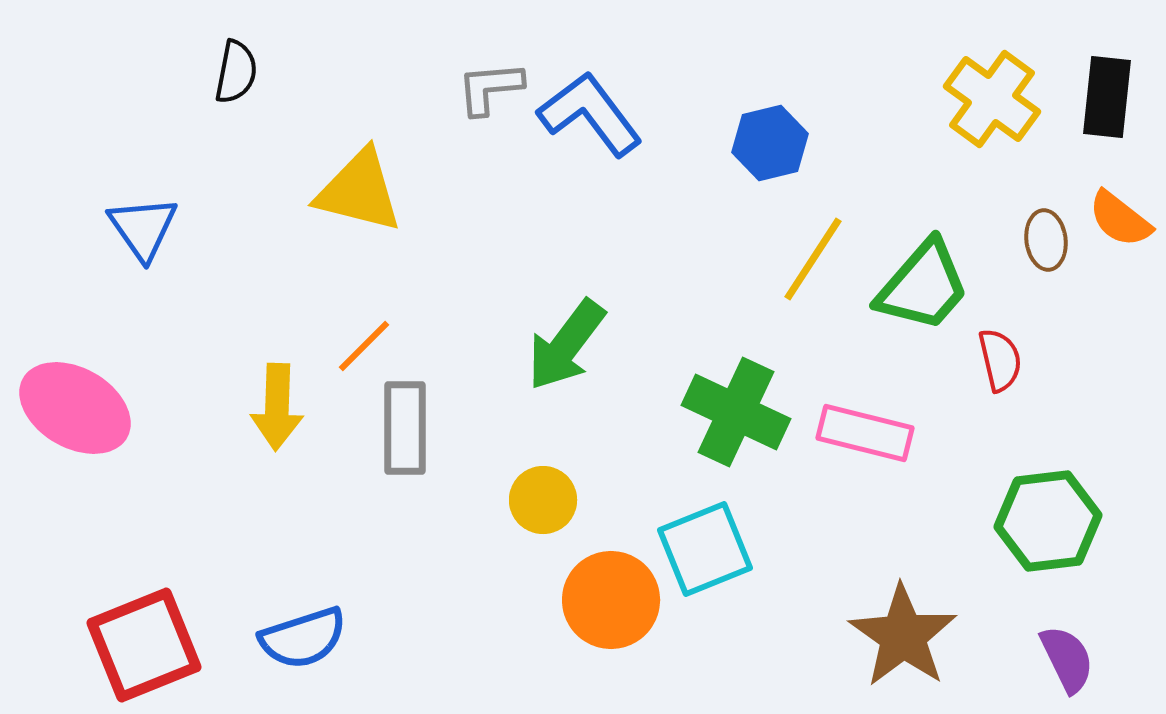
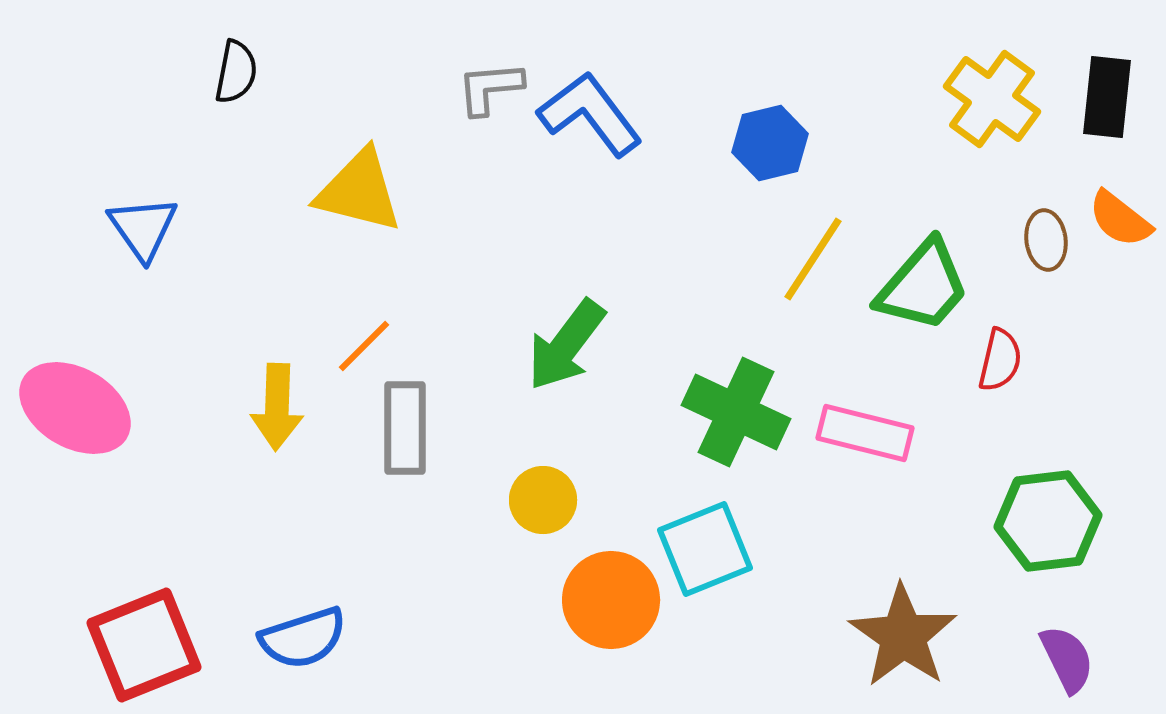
red semicircle: rotated 26 degrees clockwise
